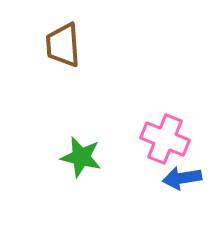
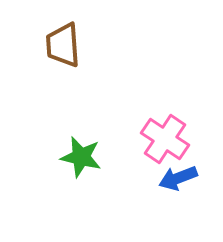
pink cross: rotated 12 degrees clockwise
blue arrow: moved 4 px left; rotated 12 degrees counterclockwise
